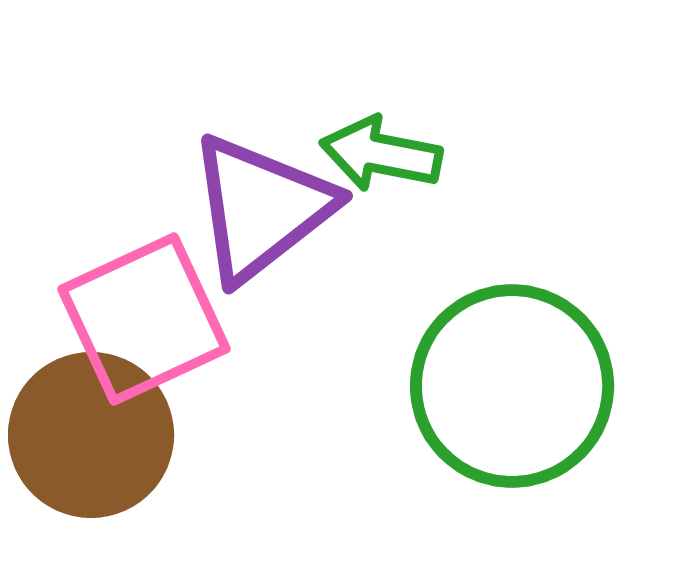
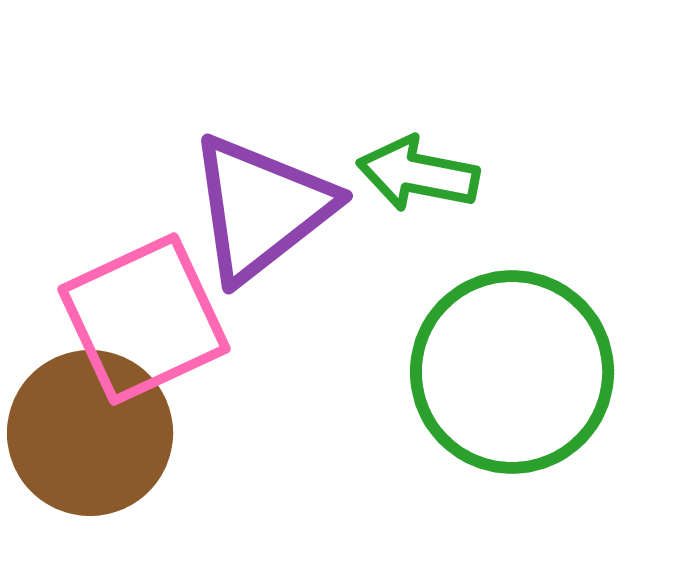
green arrow: moved 37 px right, 20 px down
green circle: moved 14 px up
brown circle: moved 1 px left, 2 px up
